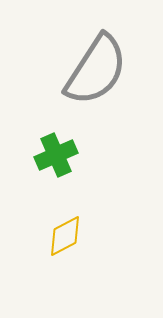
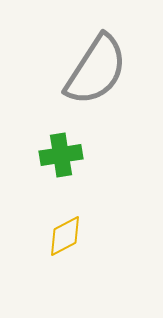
green cross: moved 5 px right; rotated 15 degrees clockwise
